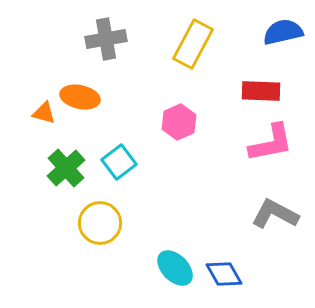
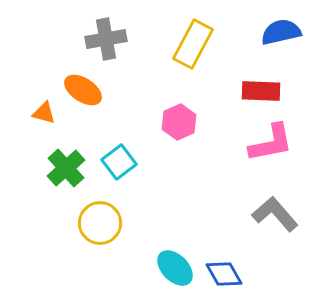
blue semicircle: moved 2 px left
orange ellipse: moved 3 px right, 7 px up; rotated 21 degrees clockwise
gray L-shape: rotated 21 degrees clockwise
